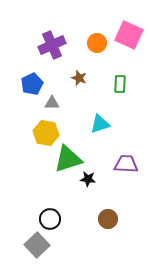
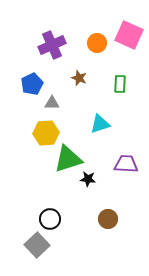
yellow hexagon: rotated 15 degrees counterclockwise
